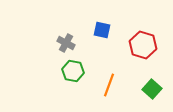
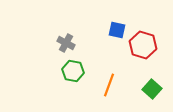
blue square: moved 15 px right
